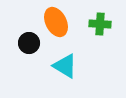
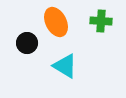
green cross: moved 1 px right, 3 px up
black circle: moved 2 px left
